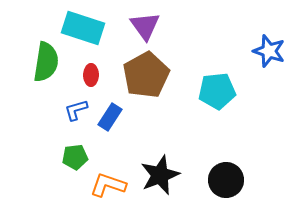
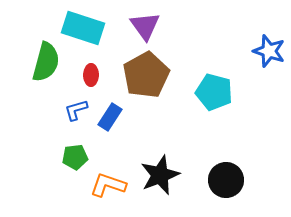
green semicircle: rotated 6 degrees clockwise
cyan pentagon: moved 3 px left, 1 px down; rotated 21 degrees clockwise
